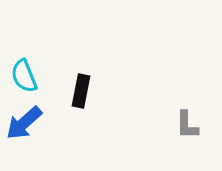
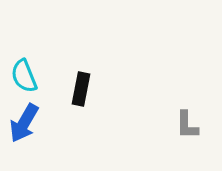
black rectangle: moved 2 px up
blue arrow: rotated 18 degrees counterclockwise
